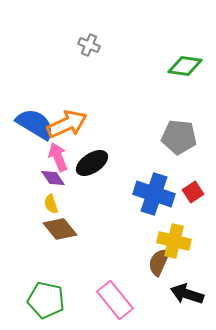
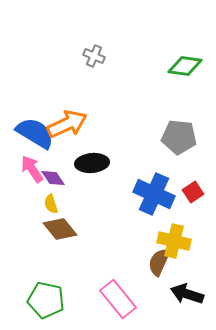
gray cross: moved 5 px right, 11 px down
blue semicircle: moved 9 px down
pink arrow: moved 26 px left, 12 px down; rotated 12 degrees counterclockwise
black ellipse: rotated 28 degrees clockwise
blue cross: rotated 6 degrees clockwise
pink rectangle: moved 3 px right, 1 px up
